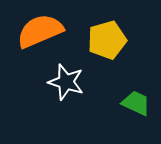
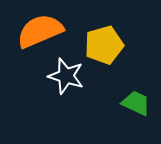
yellow pentagon: moved 3 px left, 5 px down
white star: moved 6 px up
